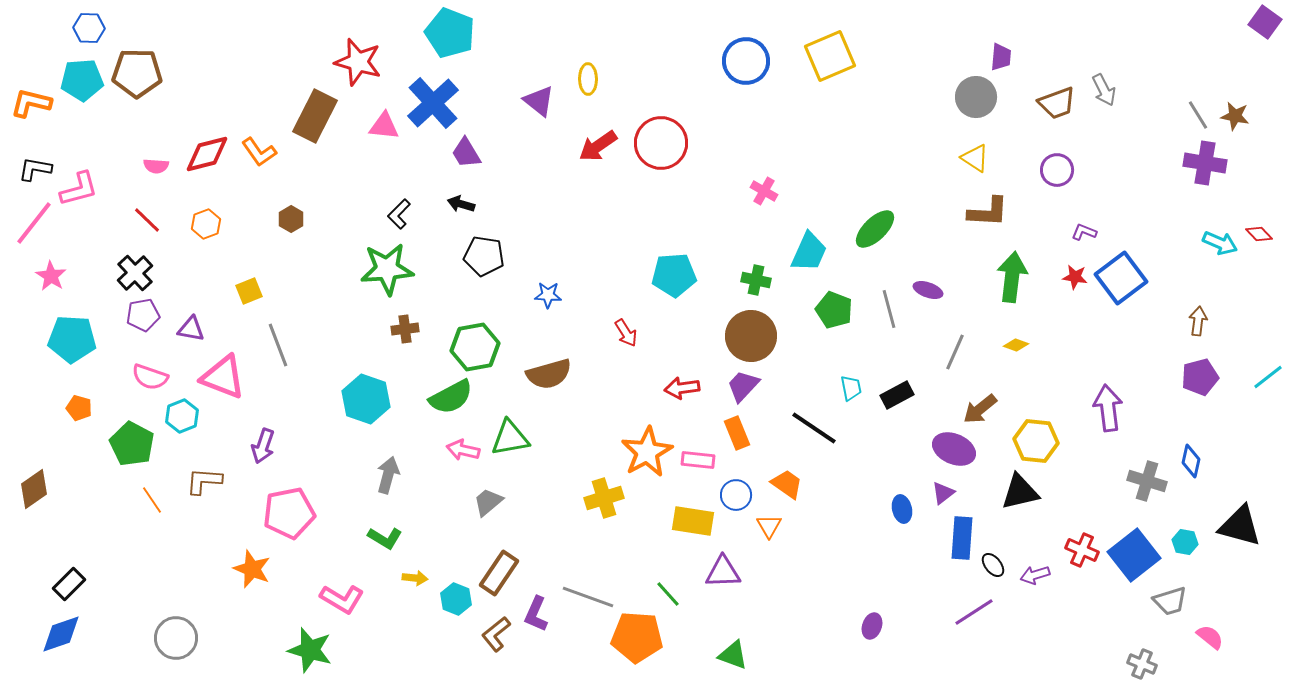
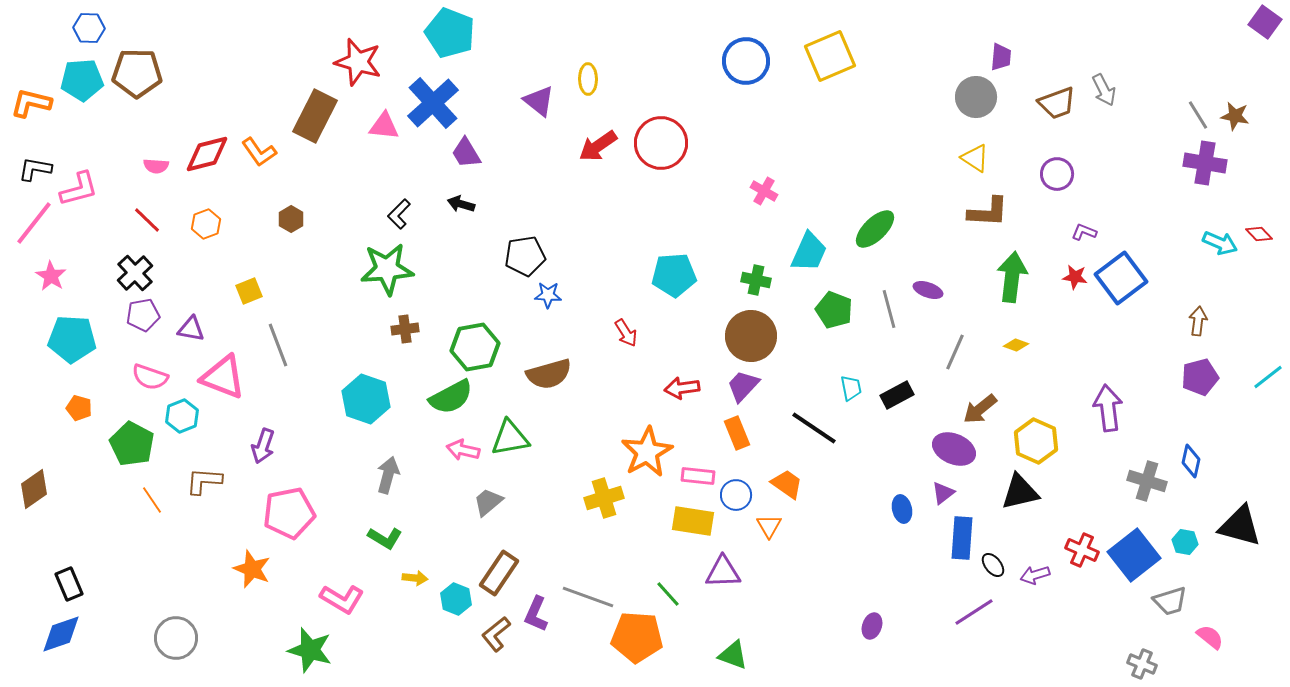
purple circle at (1057, 170): moved 4 px down
black pentagon at (484, 256): moved 41 px right; rotated 18 degrees counterclockwise
yellow hexagon at (1036, 441): rotated 18 degrees clockwise
pink rectangle at (698, 460): moved 16 px down
black rectangle at (69, 584): rotated 68 degrees counterclockwise
